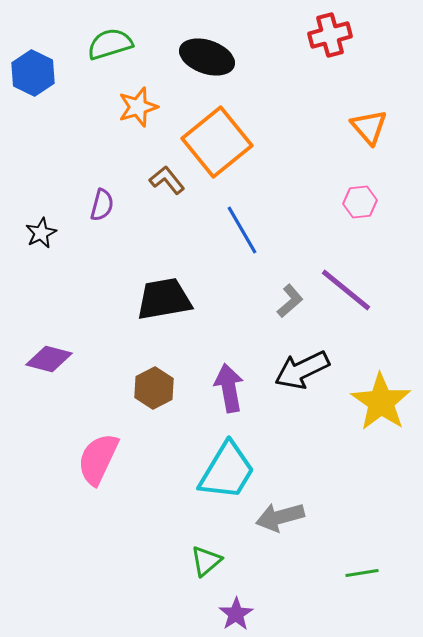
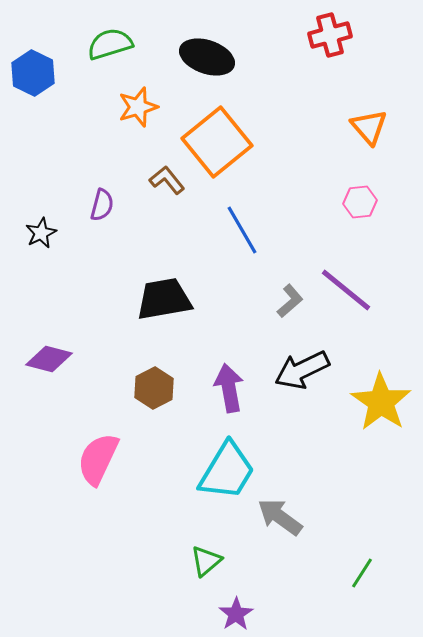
gray arrow: rotated 51 degrees clockwise
green line: rotated 48 degrees counterclockwise
